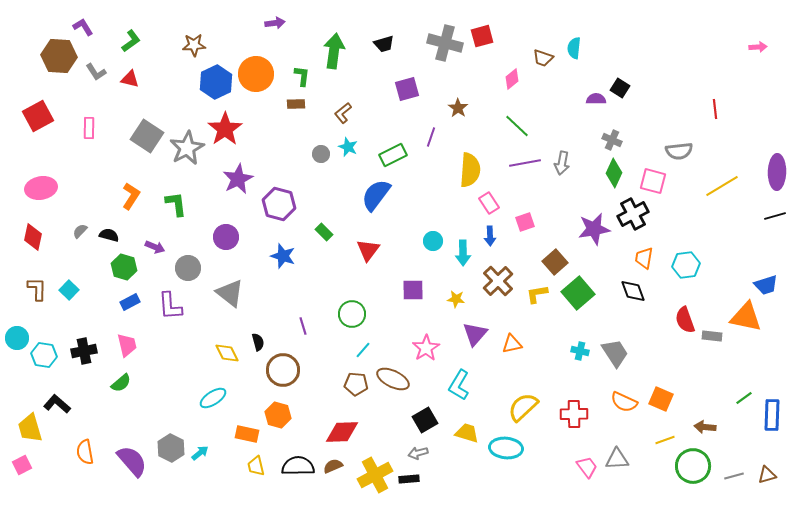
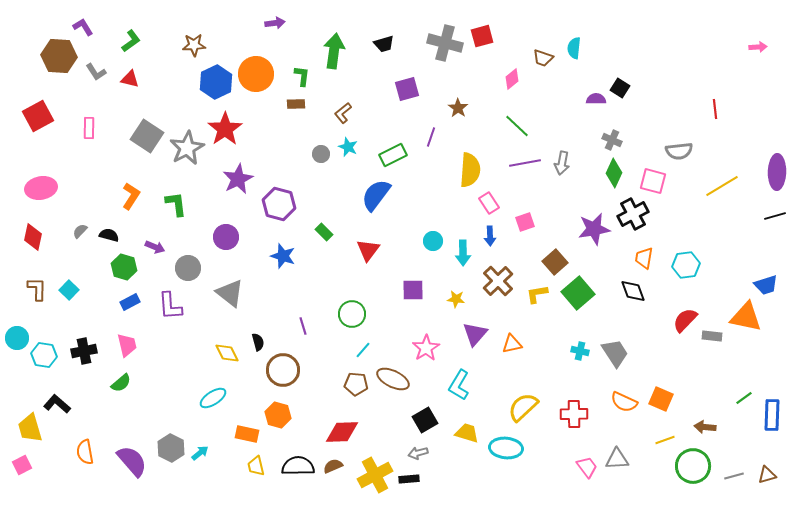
red semicircle at (685, 320): rotated 64 degrees clockwise
